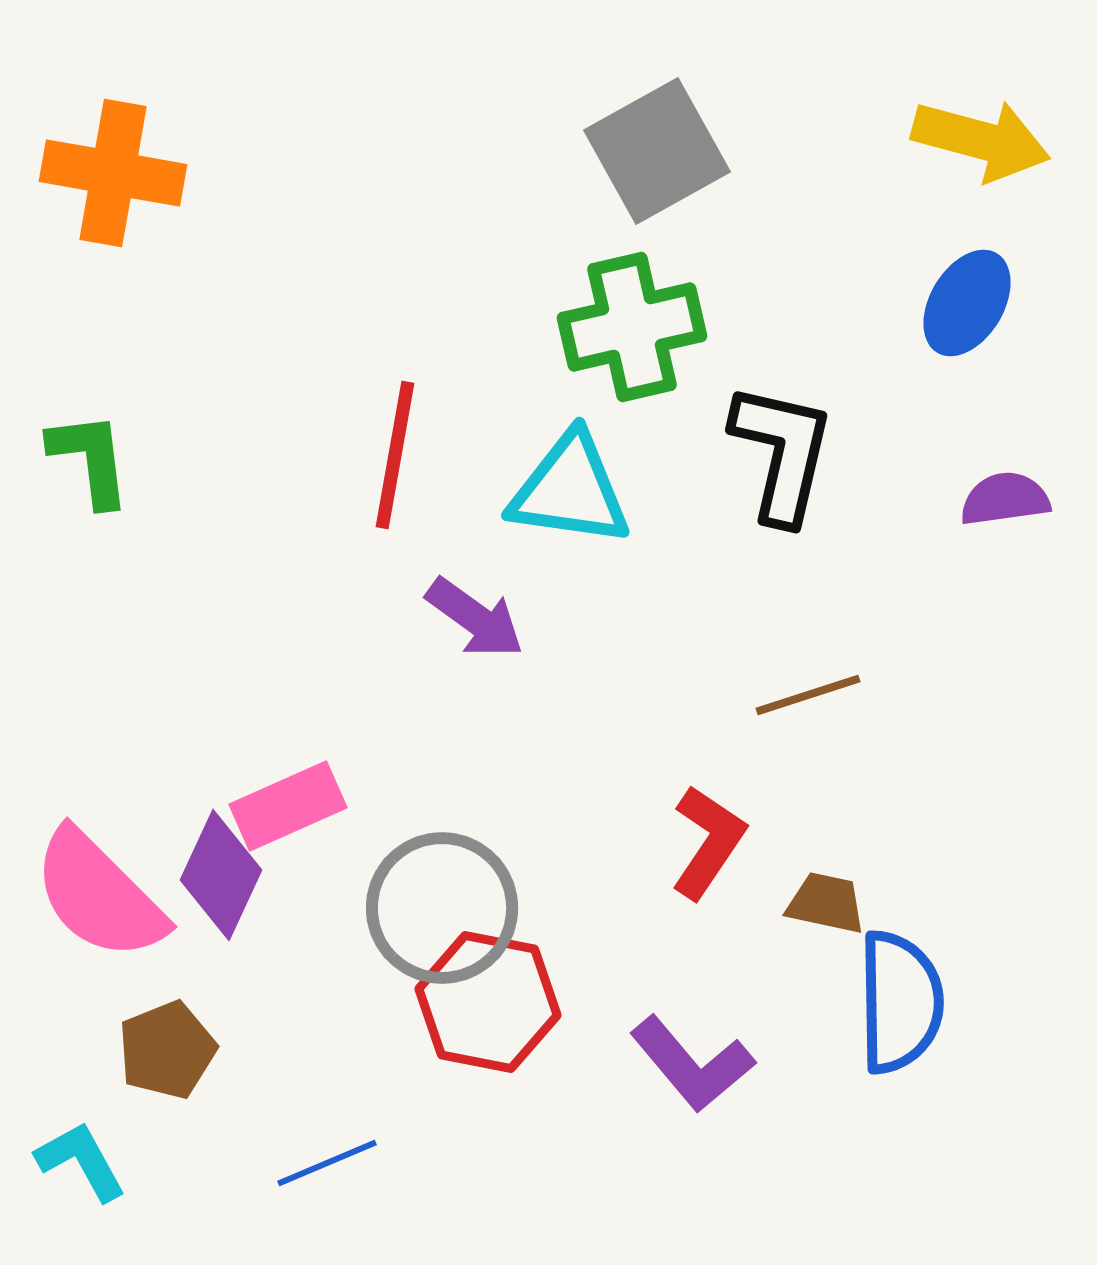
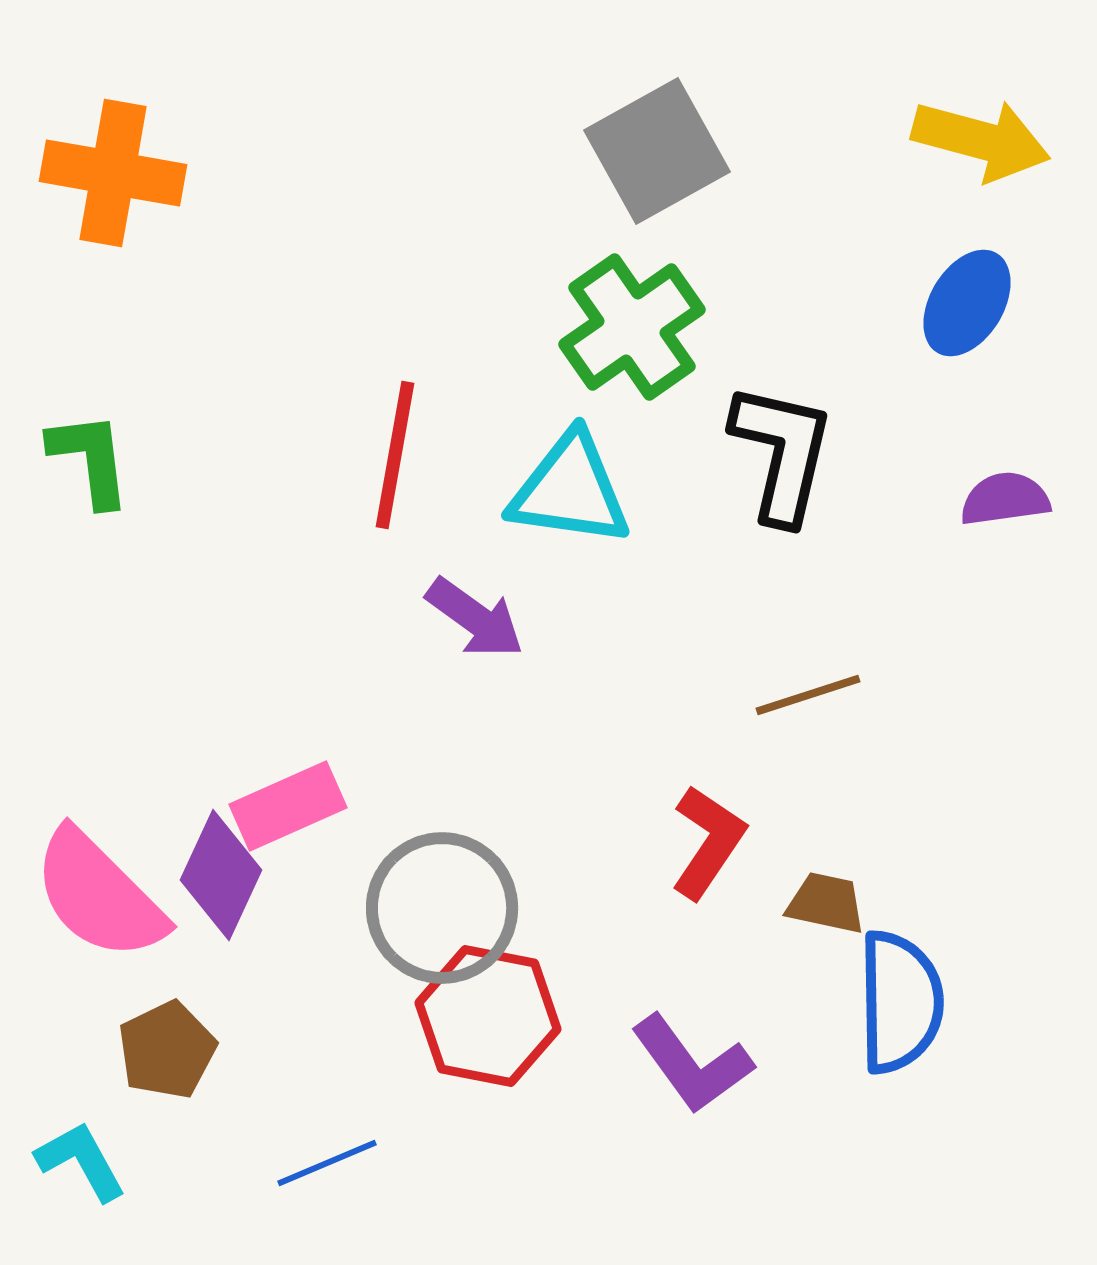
green cross: rotated 22 degrees counterclockwise
red hexagon: moved 14 px down
brown pentagon: rotated 4 degrees counterclockwise
purple L-shape: rotated 4 degrees clockwise
